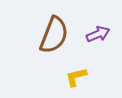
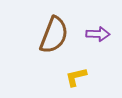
purple arrow: rotated 25 degrees clockwise
